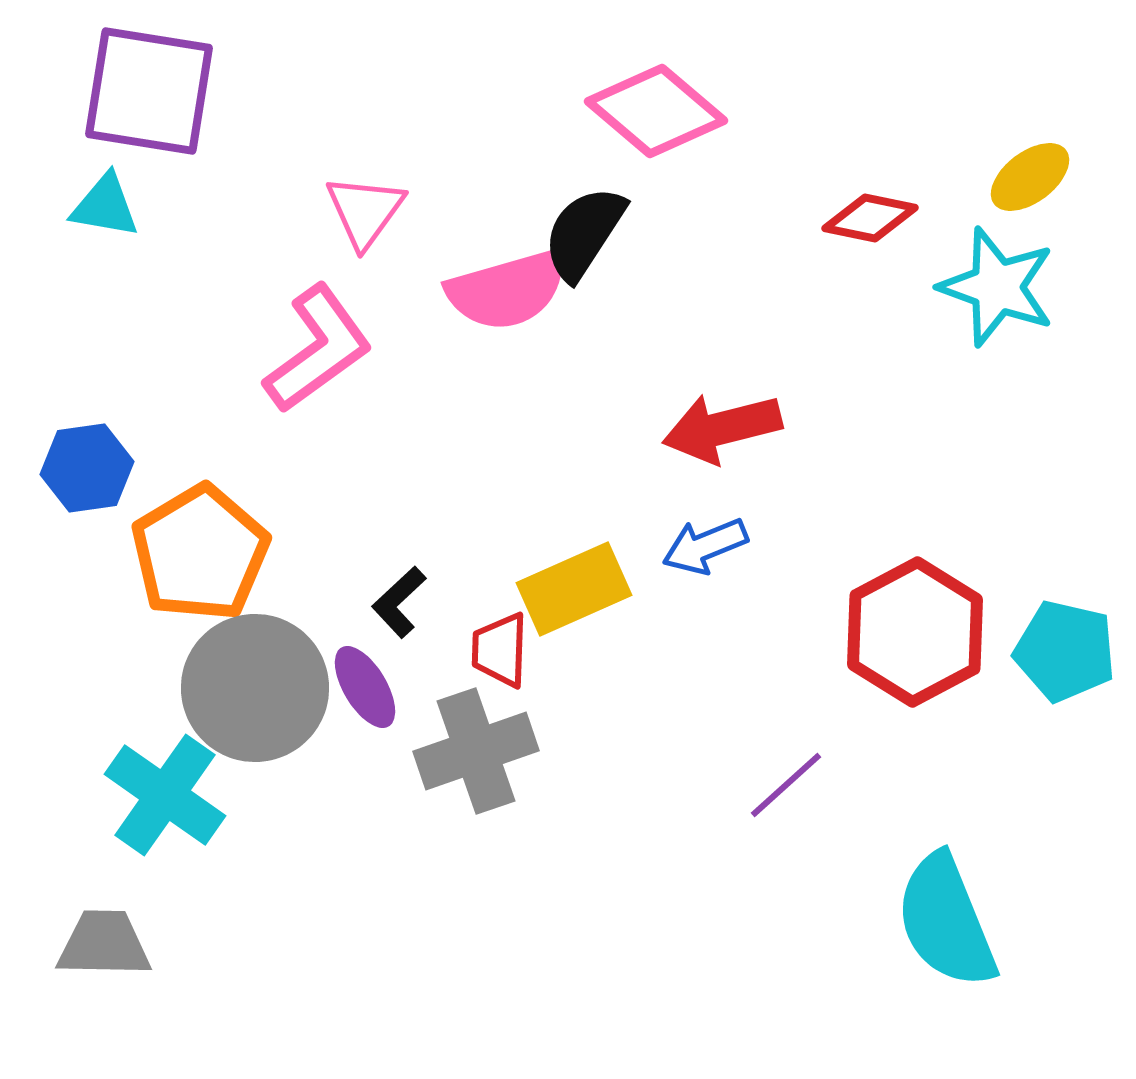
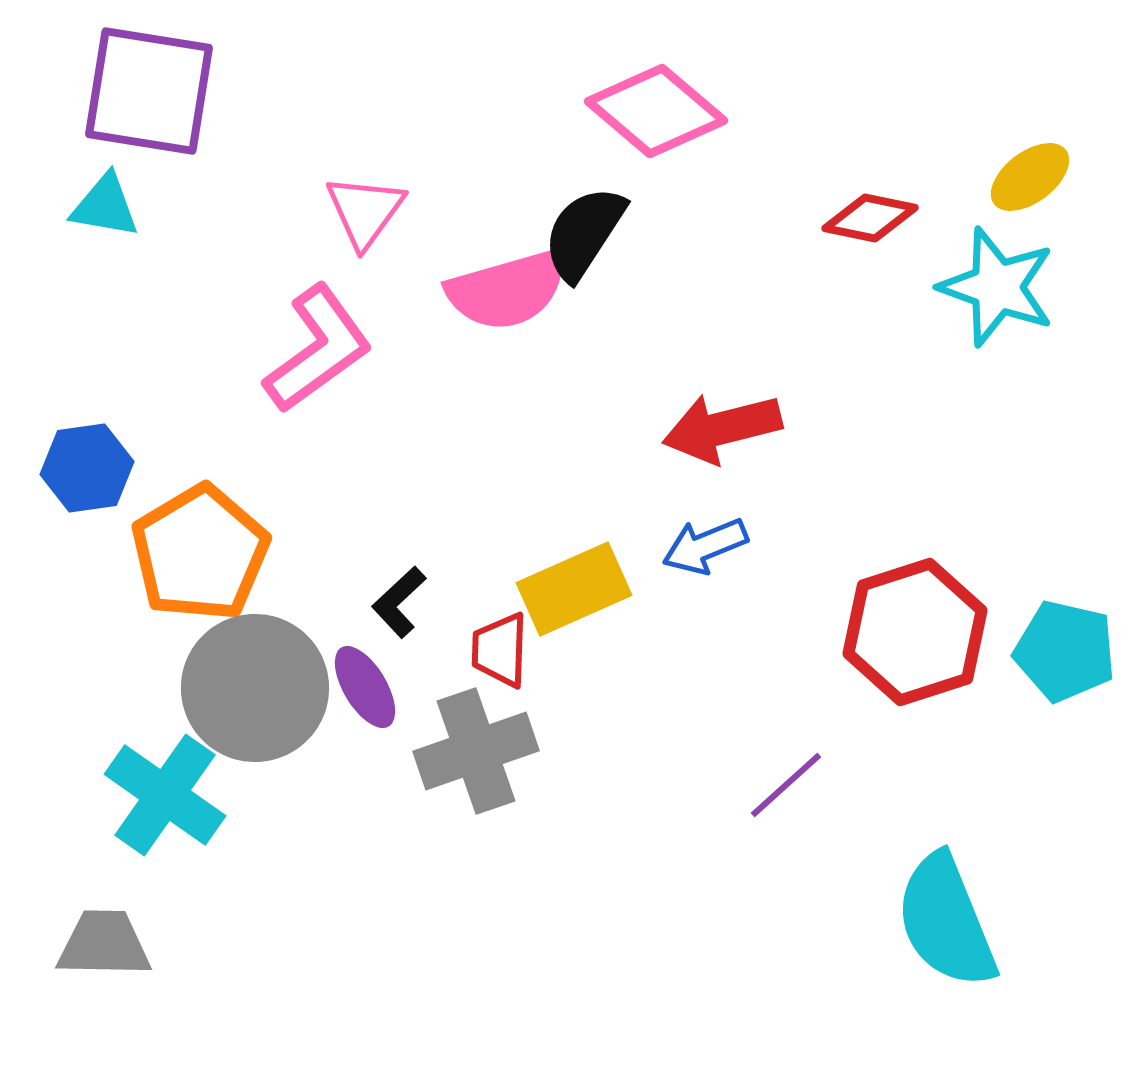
red hexagon: rotated 10 degrees clockwise
